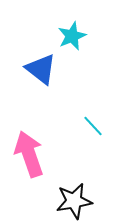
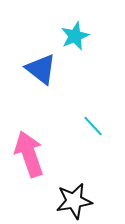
cyan star: moved 3 px right
